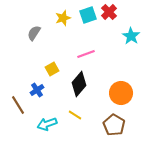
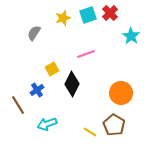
red cross: moved 1 px right, 1 px down
black diamond: moved 7 px left; rotated 15 degrees counterclockwise
yellow line: moved 15 px right, 17 px down
